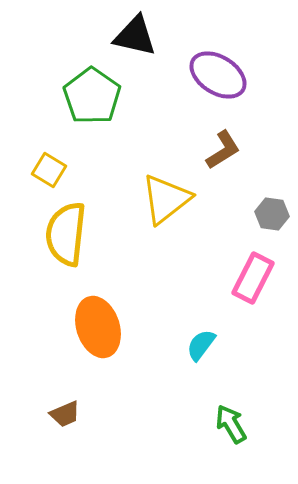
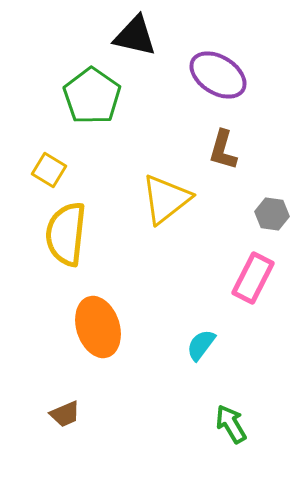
brown L-shape: rotated 138 degrees clockwise
